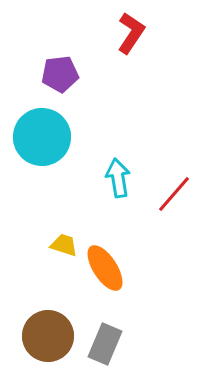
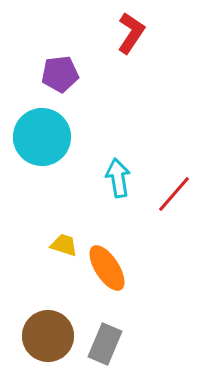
orange ellipse: moved 2 px right
